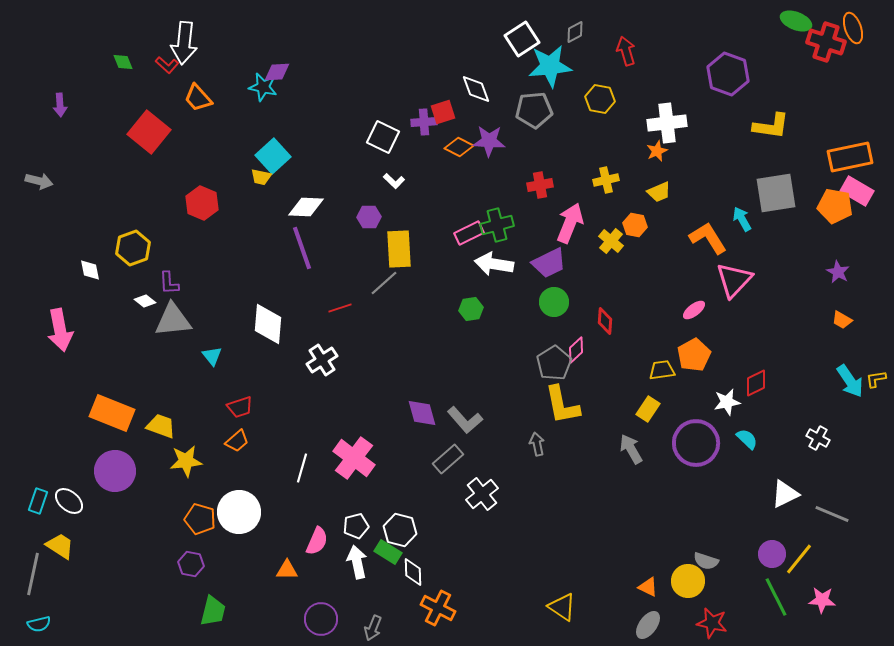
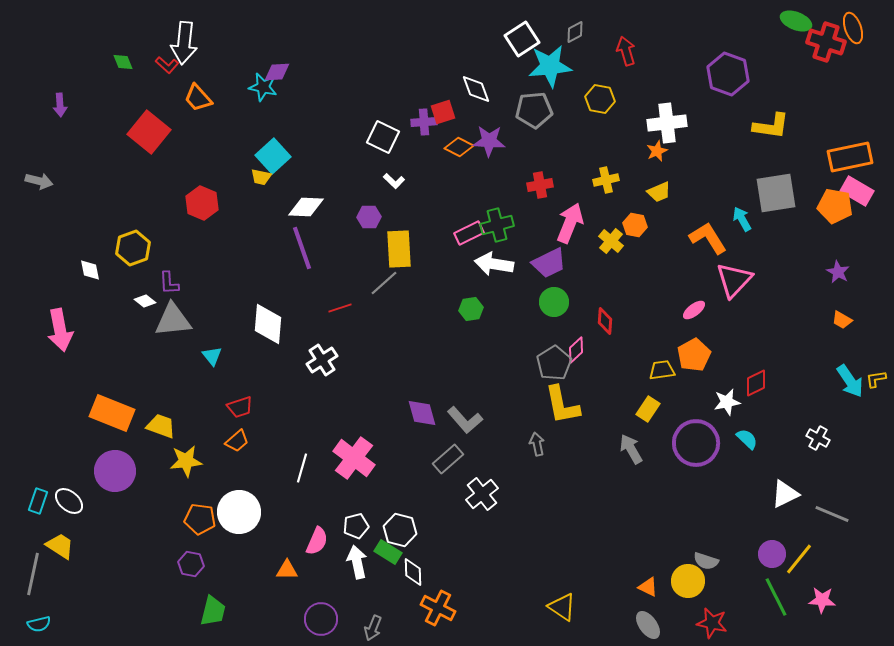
orange pentagon at (200, 519): rotated 8 degrees counterclockwise
gray ellipse at (648, 625): rotated 72 degrees counterclockwise
